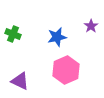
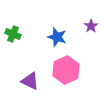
blue star: rotated 30 degrees clockwise
purple triangle: moved 10 px right
